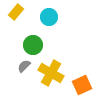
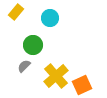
cyan circle: moved 1 px right, 1 px down
yellow cross: moved 5 px right, 3 px down; rotated 20 degrees clockwise
